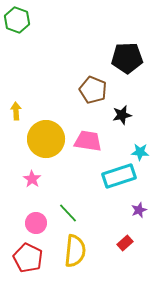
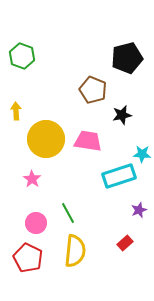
green hexagon: moved 5 px right, 36 px down
black pentagon: rotated 12 degrees counterclockwise
cyan star: moved 2 px right, 2 px down
green line: rotated 15 degrees clockwise
